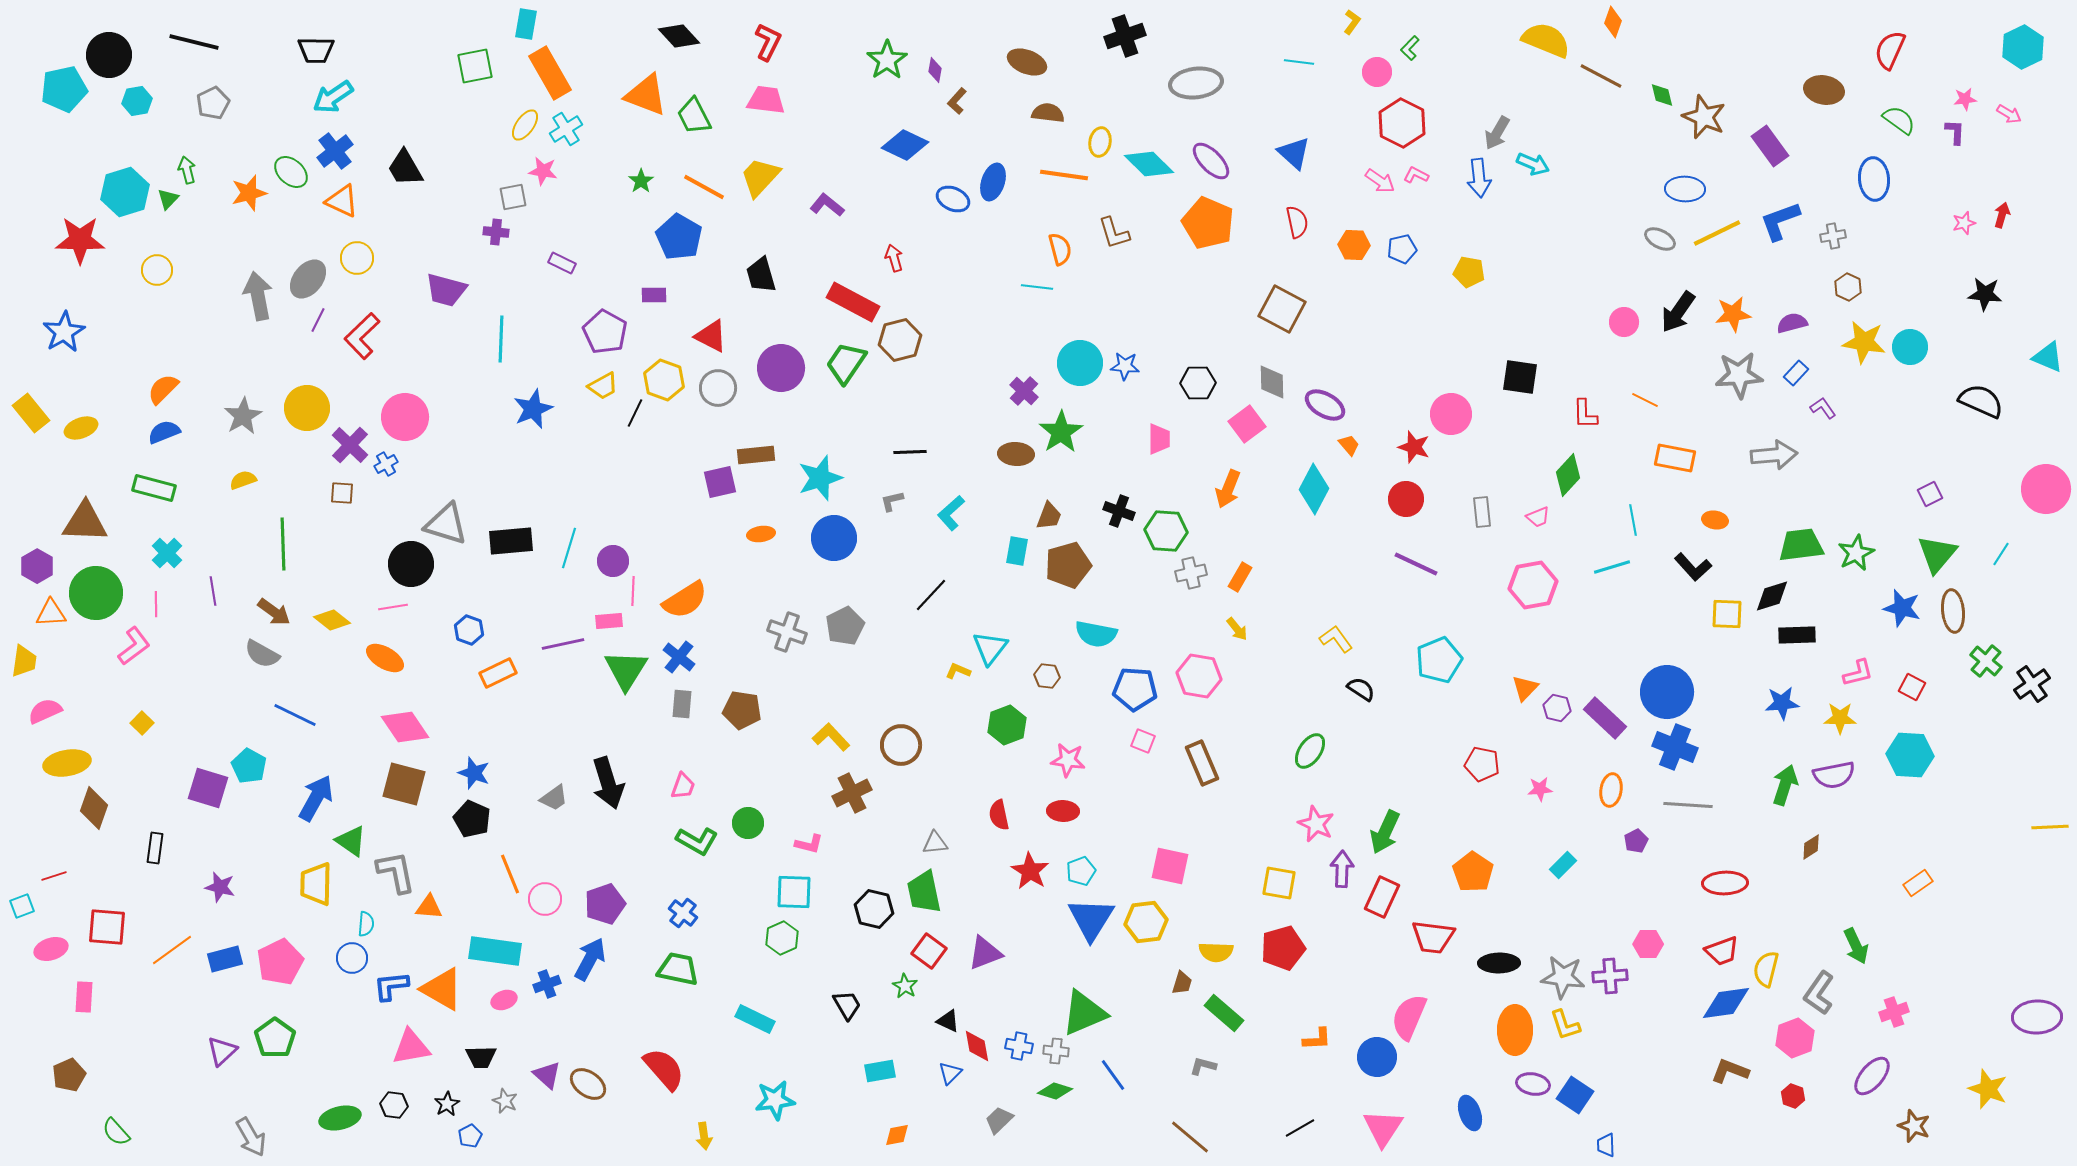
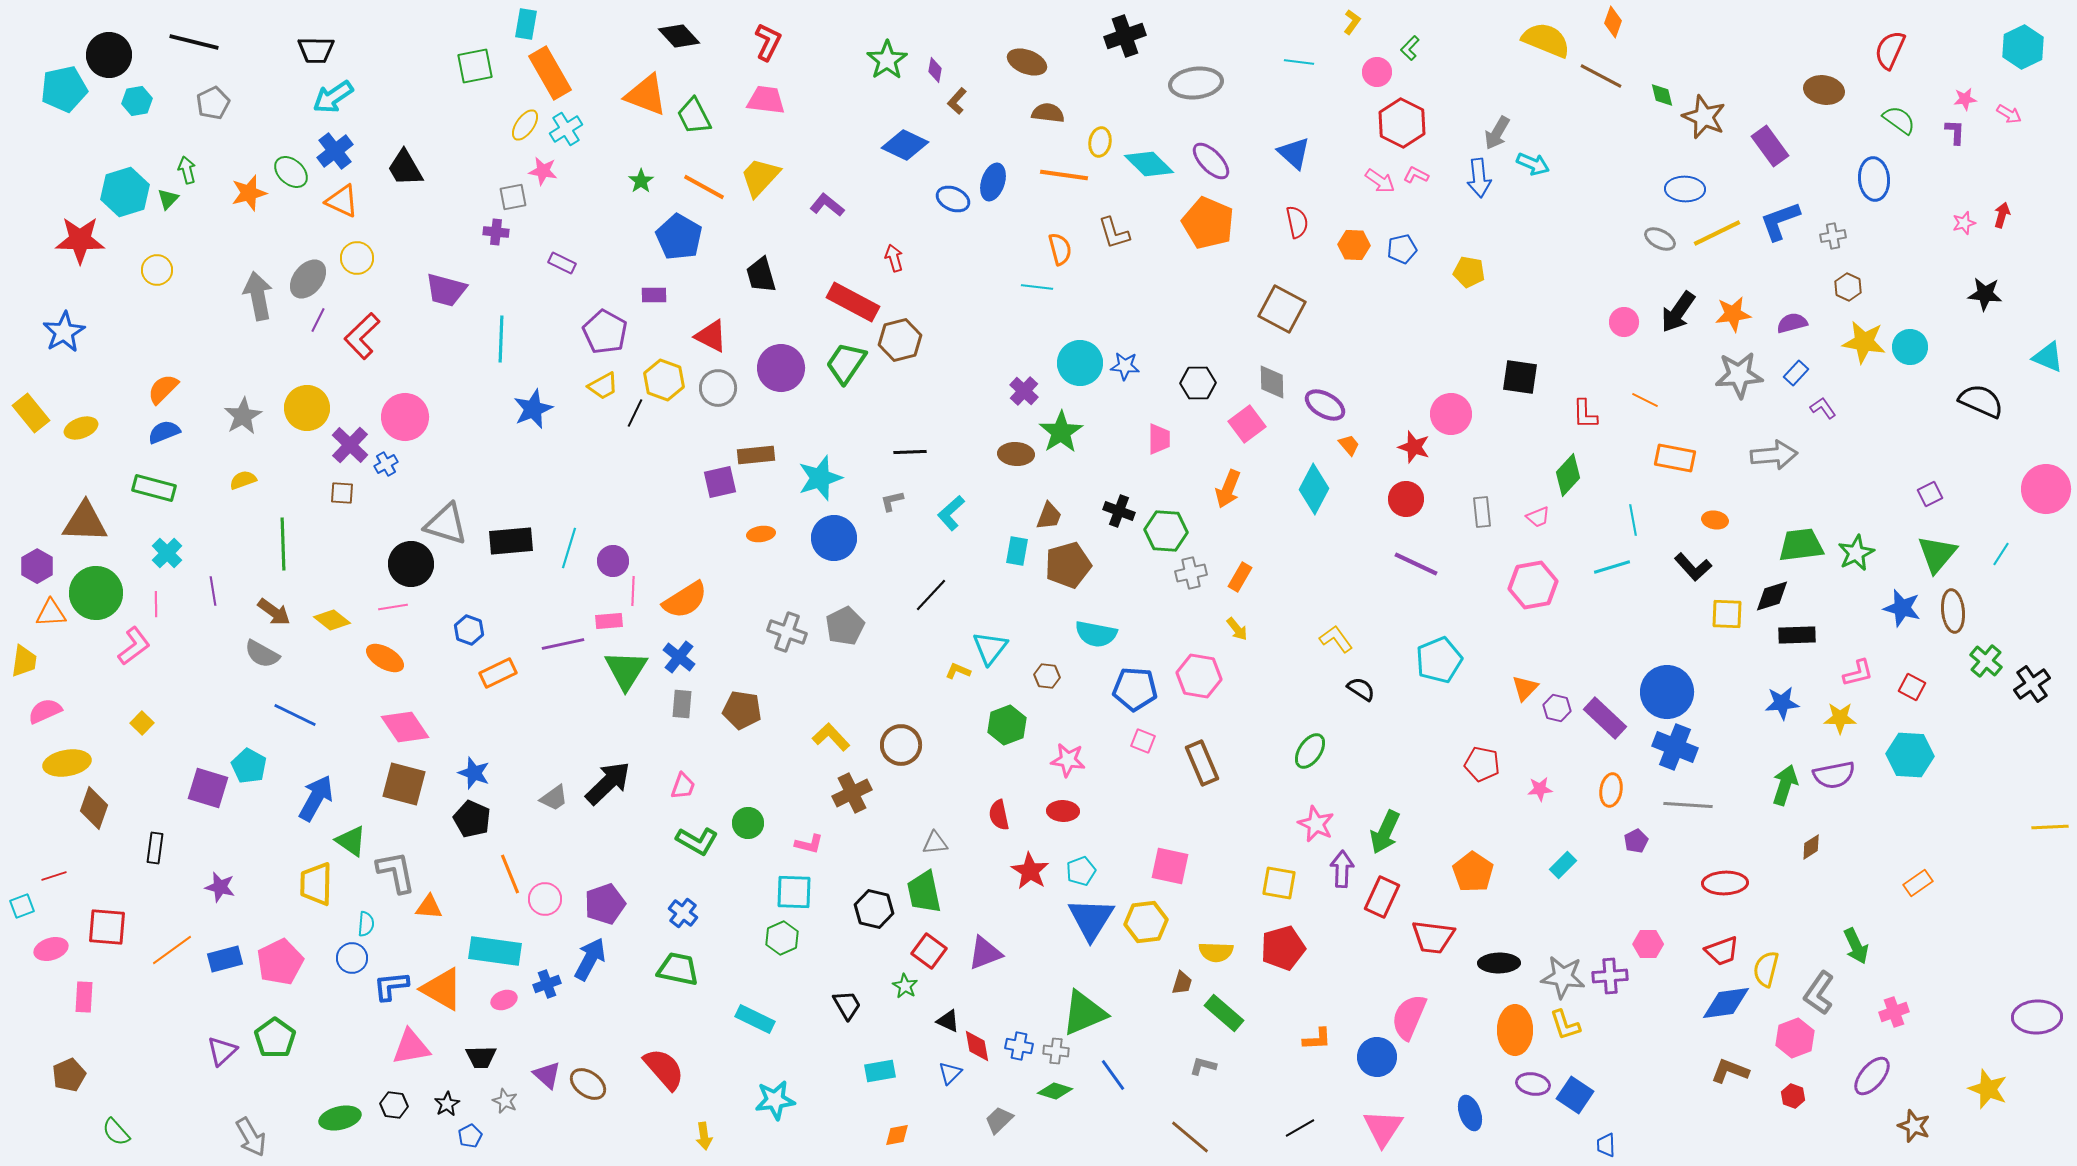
black arrow at (608, 783): rotated 117 degrees counterclockwise
